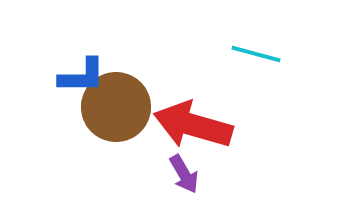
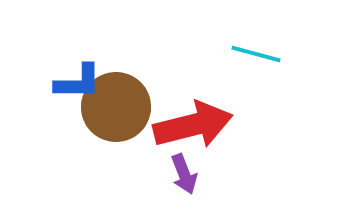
blue L-shape: moved 4 px left, 6 px down
red arrow: rotated 150 degrees clockwise
purple arrow: rotated 9 degrees clockwise
